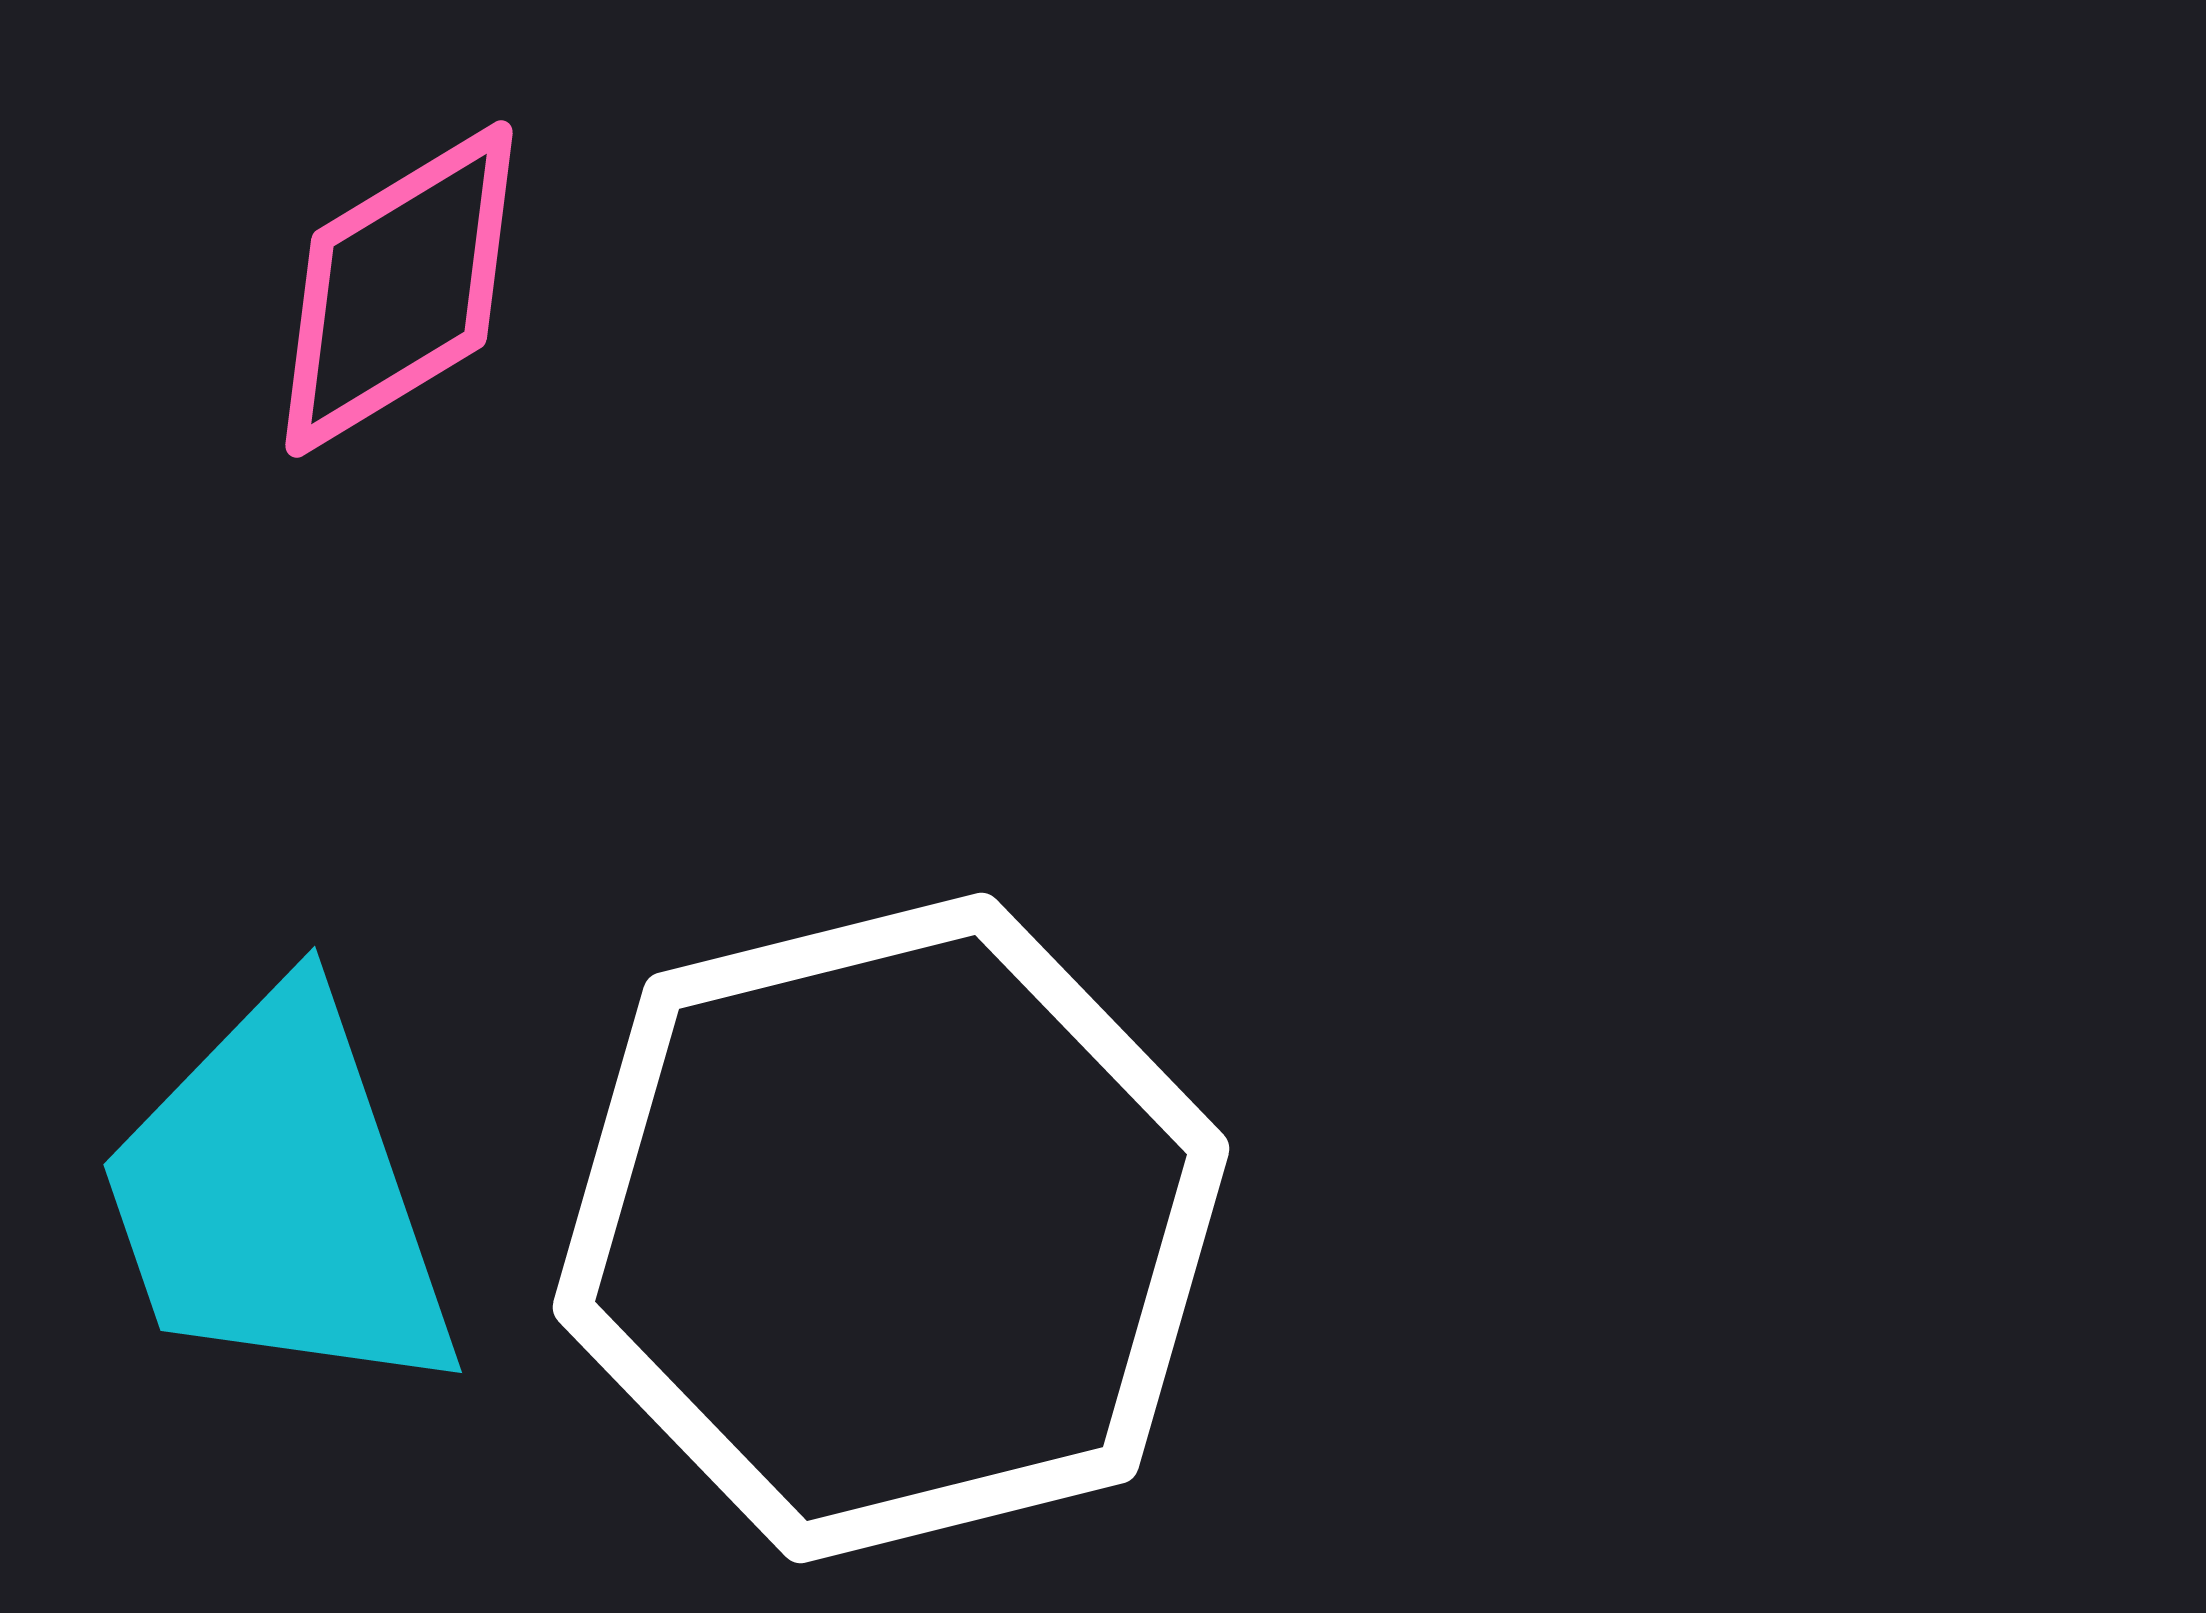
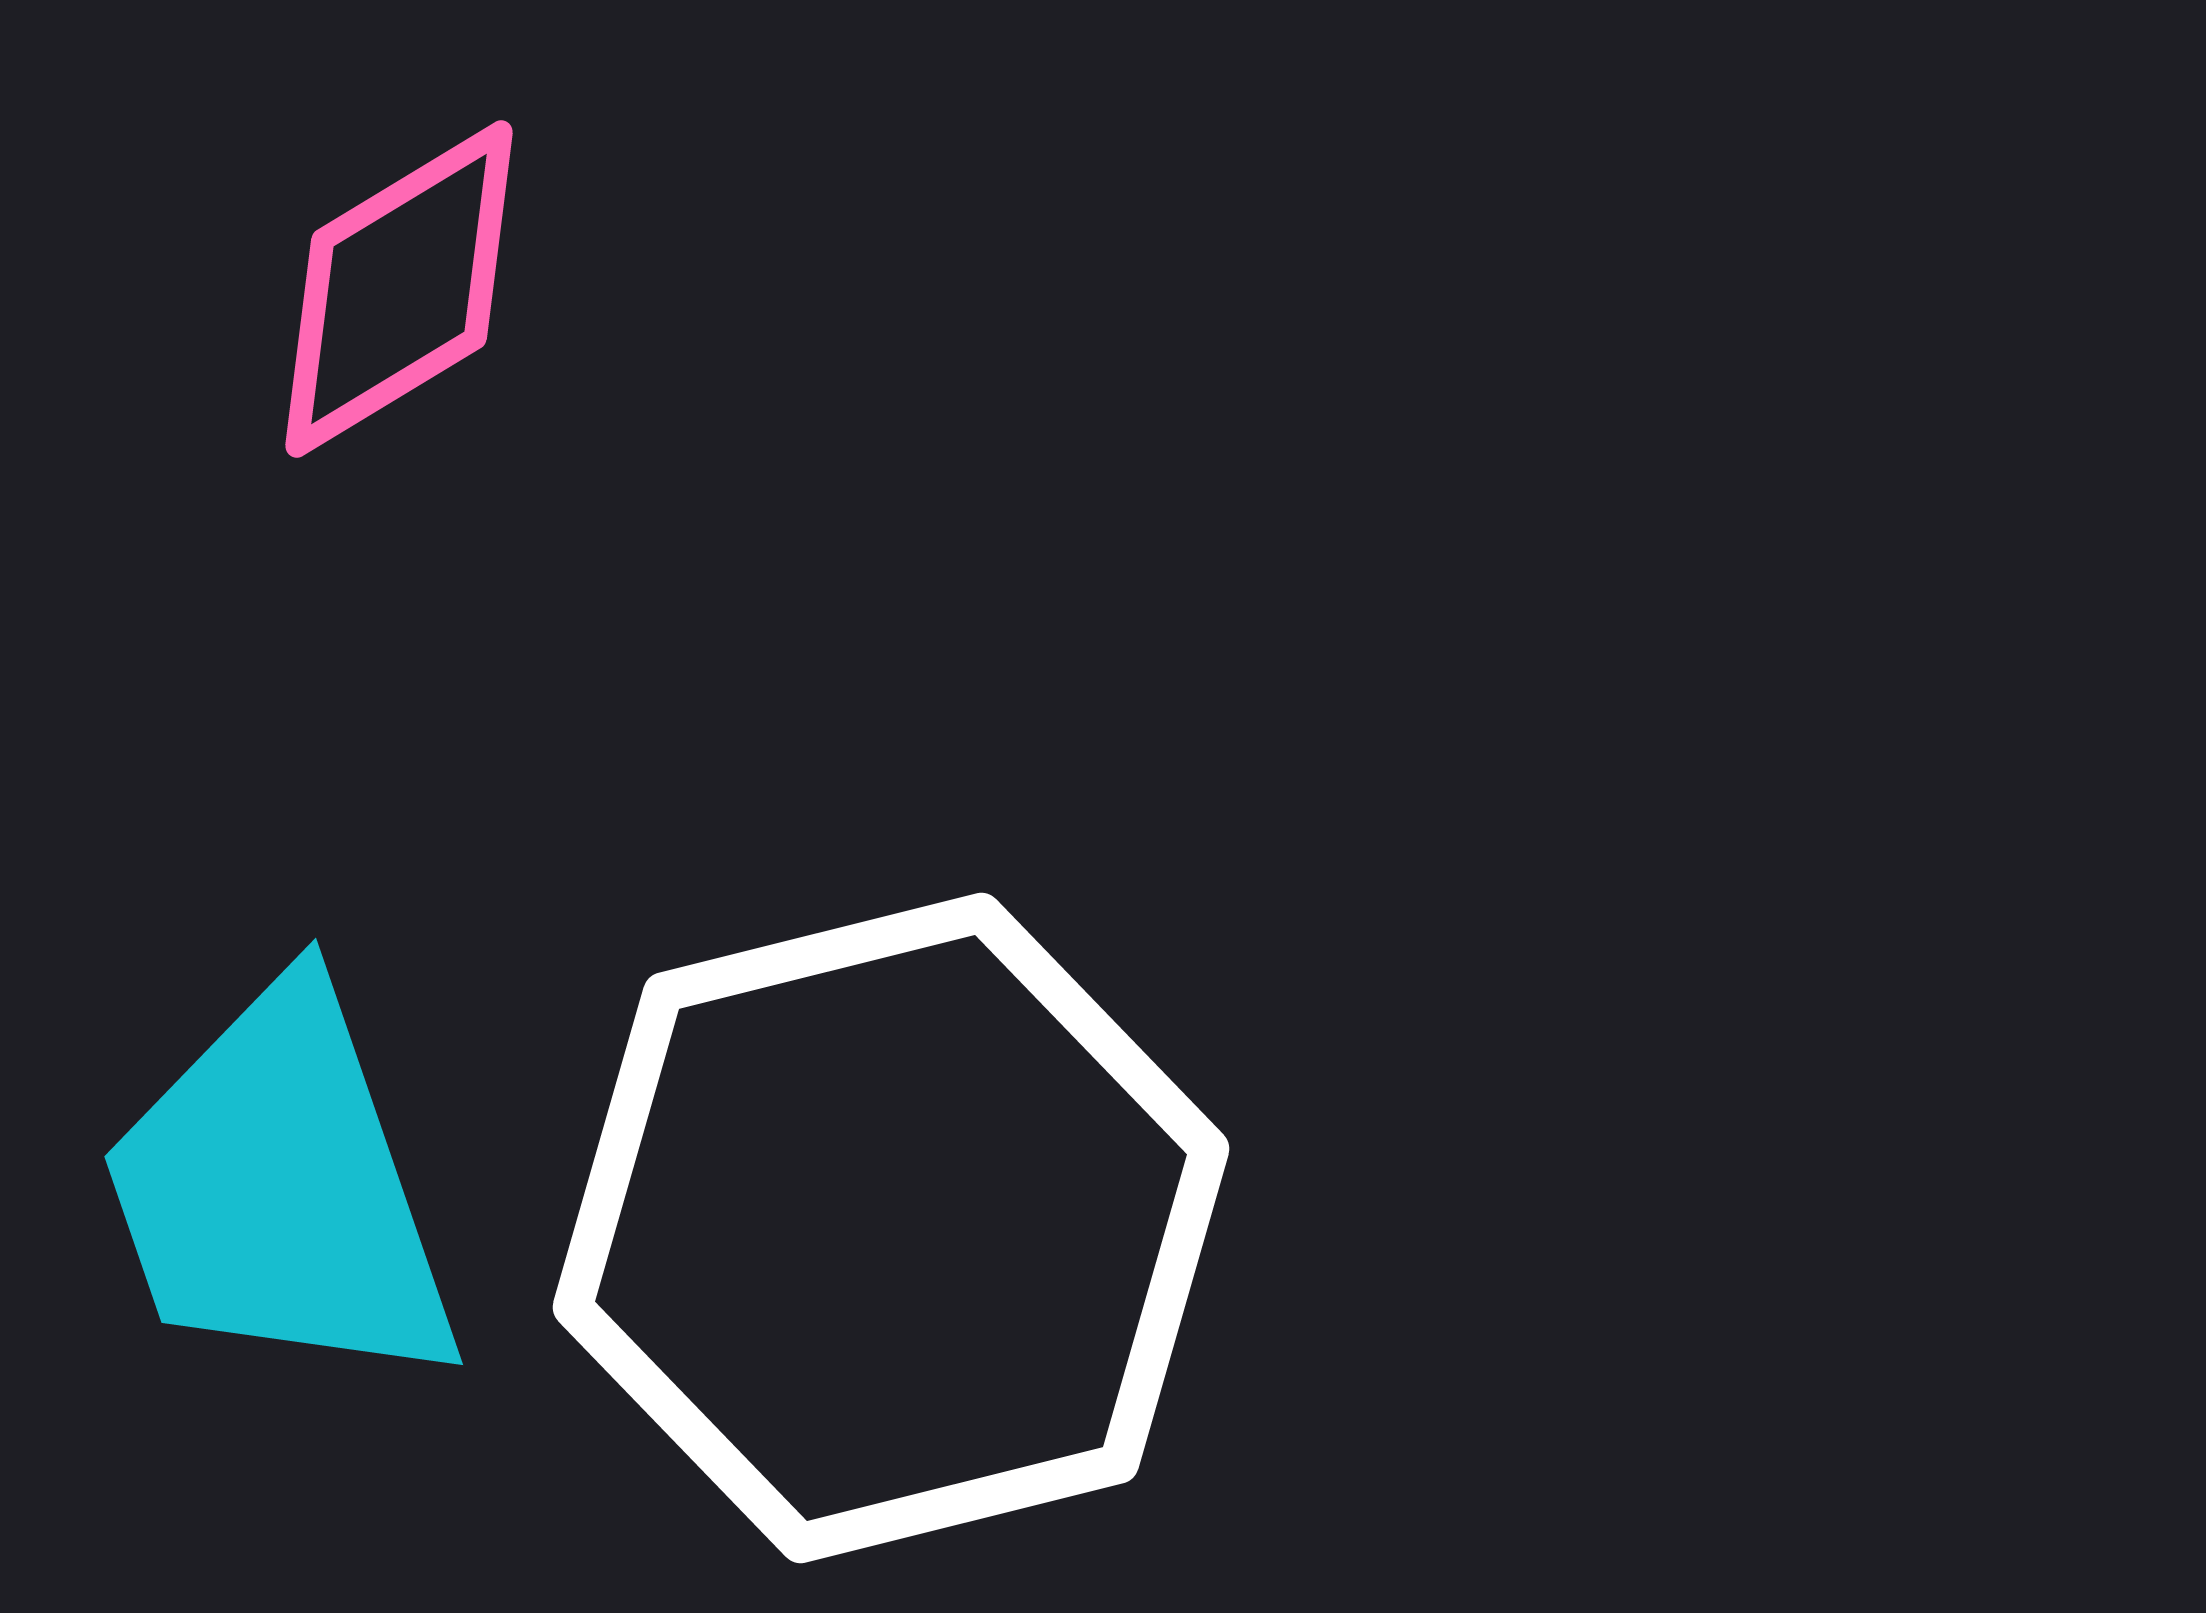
cyan trapezoid: moved 1 px right, 8 px up
